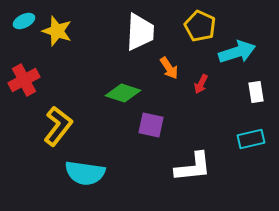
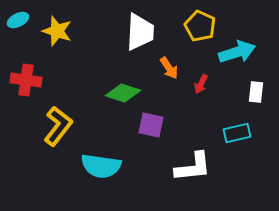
cyan ellipse: moved 6 px left, 1 px up
red cross: moved 2 px right; rotated 36 degrees clockwise
white rectangle: rotated 15 degrees clockwise
cyan rectangle: moved 14 px left, 6 px up
cyan semicircle: moved 16 px right, 7 px up
